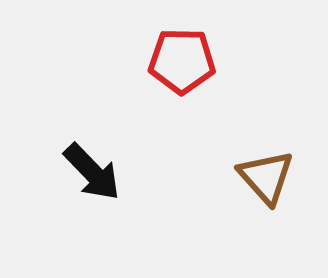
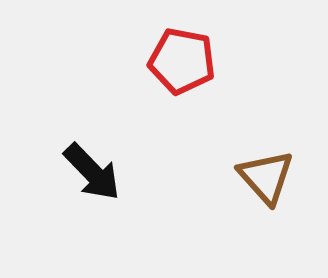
red pentagon: rotated 10 degrees clockwise
